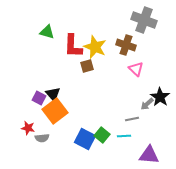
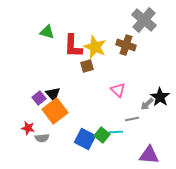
gray cross: rotated 20 degrees clockwise
pink triangle: moved 18 px left, 21 px down
purple square: rotated 24 degrees clockwise
cyan line: moved 8 px left, 4 px up
